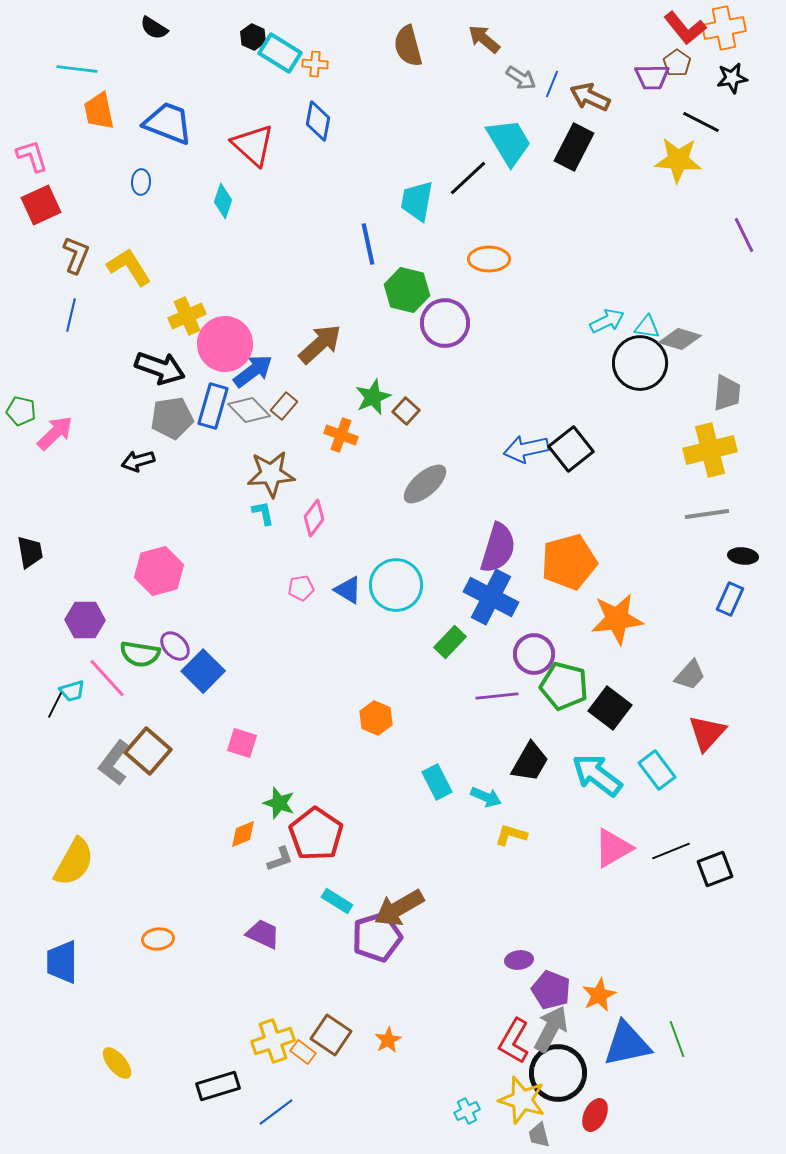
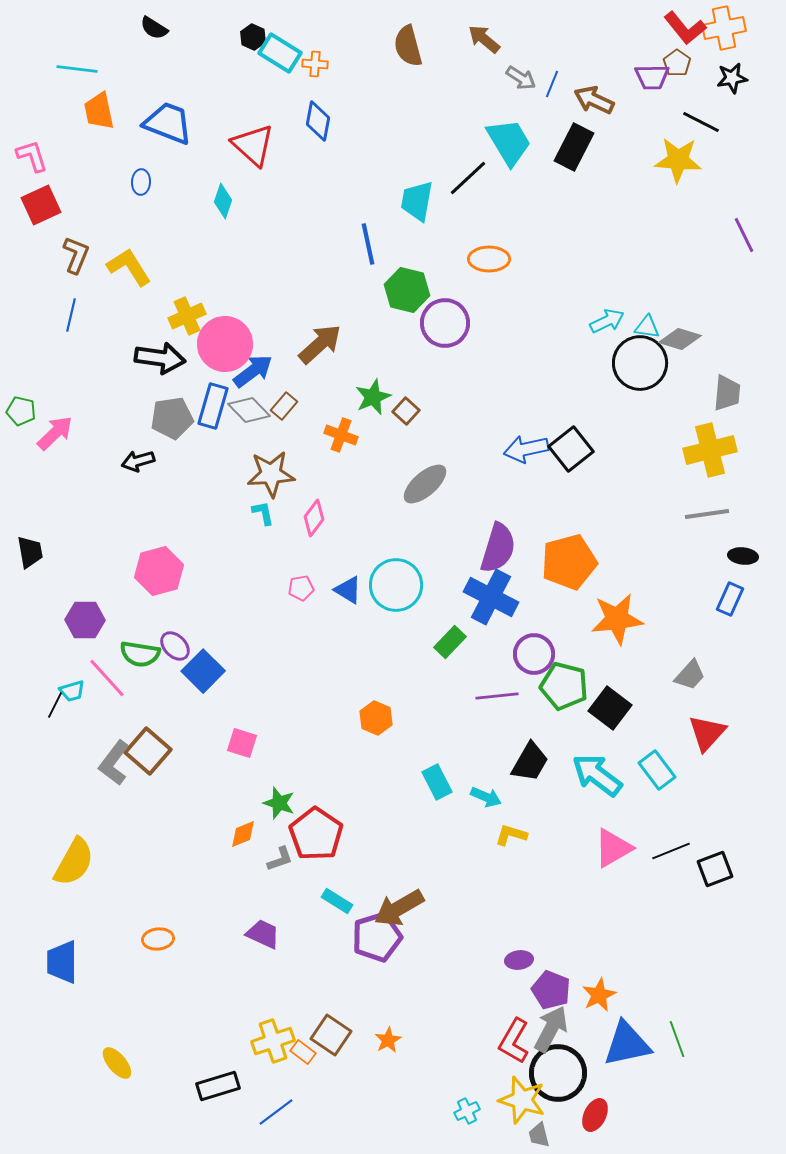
brown arrow at (590, 97): moved 4 px right, 3 px down
black arrow at (160, 368): moved 10 px up; rotated 12 degrees counterclockwise
